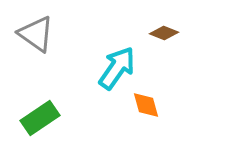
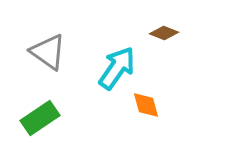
gray triangle: moved 12 px right, 18 px down
